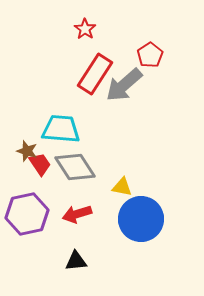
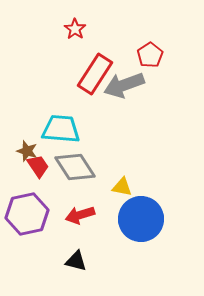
red star: moved 10 px left
gray arrow: rotated 21 degrees clockwise
red trapezoid: moved 2 px left, 2 px down
red arrow: moved 3 px right, 1 px down
black triangle: rotated 20 degrees clockwise
